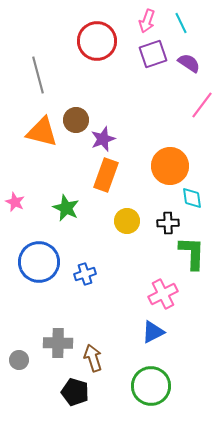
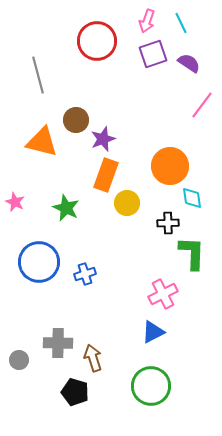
orange triangle: moved 10 px down
yellow circle: moved 18 px up
